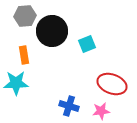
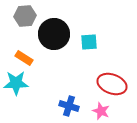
black circle: moved 2 px right, 3 px down
cyan square: moved 2 px right, 2 px up; rotated 18 degrees clockwise
orange rectangle: moved 3 px down; rotated 48 degrees counterclockwise
pink star: rotated 30 degrees clockwise
